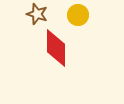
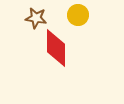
brown star: moved 1 px left, 4 px down; rotated 10 degrees counterclockwise
